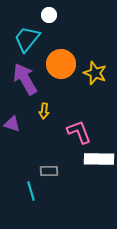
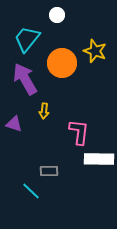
white circle: moved 8 px right
orange circle: moved 1 px right, 1 px up
yellow star: moved 22 px up
purple triangle: moved 2 px right
pink L-shape: rotated 28 degrees clockwise
cyan line: rotated 30 degrees counterclockwise
